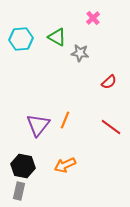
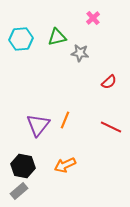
green triangle: rotated 42 degrees counterclockwise
red line: rotated 10 degrees counterclockwise
gray rectangle: rotated 36 degrees clockwise
